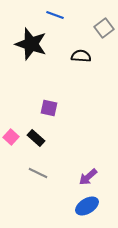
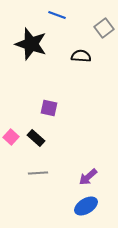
blue line: moved 2 px right
gray line: rotated 30 degrees counterclockwise
blue ellipse: moved 1 px left
